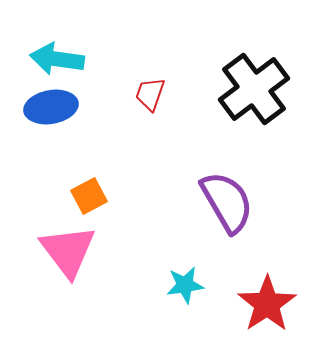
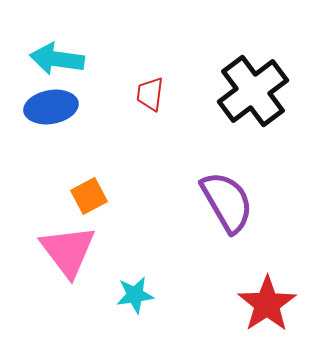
black cross: moved 1 px left, 2 px down
red trapezoid: rotated 12 degrees counterclockwise
cyan star: moved 50 px left, 10 px down
